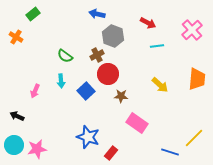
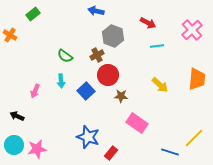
blue arrow: moved 1 px left, 3 px up
orange cross: moved 6 px left, 2 px up
red circle: moved 1 px down
